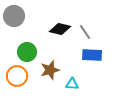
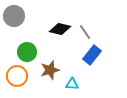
blue rectangle: rotated 54 degrees counterclockwise
